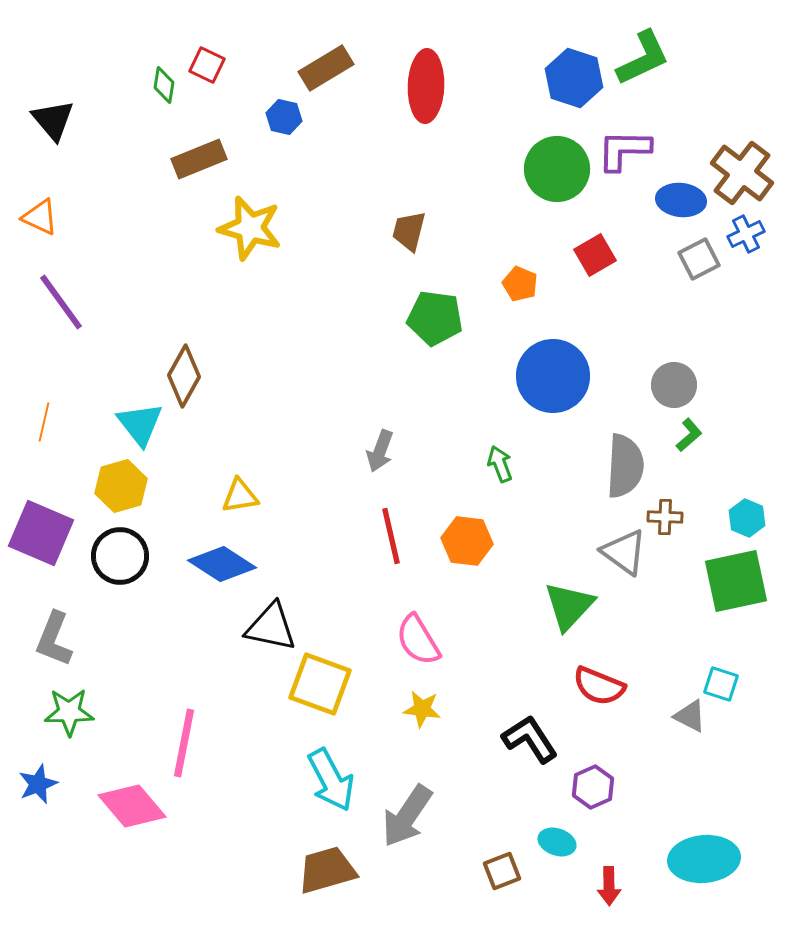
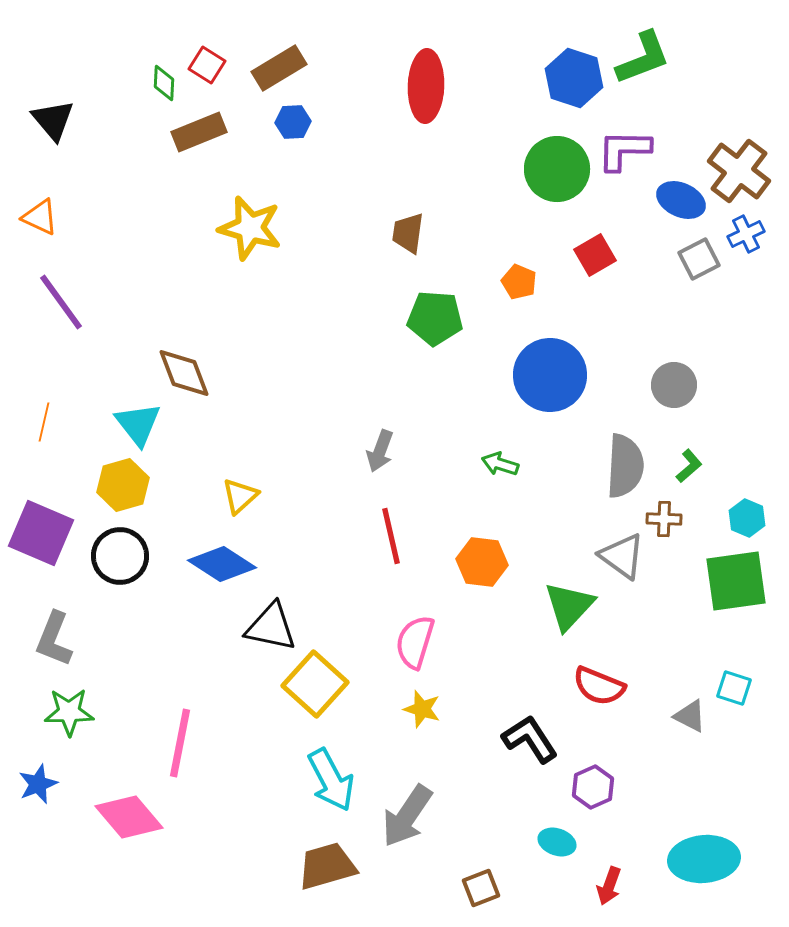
green L-shape at (643, 58): rotated 4 degrees clockwise
red square at (207, 65): rotated 6 degrees clockwise
brown rectangle at (326, 68): moved 47 px left
green diamond at (164, 85): moved 2 px up; rotated 6 degrees counterclockwise
blue hexagon at (284, 117): moved 9 px right, 5 px down; rotated 16 degrees counterclockwise
brown rectangle at (199, 159): moved 27 px up
brown cross at (742, 173): moved 3 px left, 2 px up
blue ellipse at (681, 200): rotated 18 degrees clockwise
brown trapezoid at (409, 231): moved 1 px left, 2 px down; rotated 6 degrees counterclockwise
orange pentagon at (520, 284): moved 1 px left, 2 px up
green pentagon at (435, 318): rotated 4 degrees counterclockwise
brown diamond at (184, 376): moved 3 px up; rotated 50 degrees counterclockwise
blue circle at (553, 376): moved 3 px left, 1 px up
cyan triangle at (140, 424): moved 2 px left
green L-shape at (689, 435): moved 31 px down
green arrow at (500, 464): rotated 51 degrees counterclockwise
yellow hexagon at (121, 486): moved 2 px right, 1 px up
yellow triangle at (240, 496): rotated 33 degrees counterclockwise
brown cross at (665, 517): moved 1 px left, 2 px down
orange hexagon at (467, 541): moved 15 px right, 21 px down
gray triangle at (624, 552): moved 2 px left, 4 px down
green square at (736, 581): rotated 4 degrees clockwise
pink semicircle at (418, 640): moved 3 px left, 2 px down; rotated 48 degrees clockwise
yellow square at (320, 684): moved 5 px left; rotated 22 degrees clockwise
cyan square at (721, 684): moved 13 px right, 4 px down
yellow star at (422, 709): rotated 9 degrees clockwise
pink line at (184, 743): moved 4 px left
pink diamond at (132, 806): moved 3 px left, 11 px down
brown trapezoid at (327, 870): moved 4 px up
brown square at (502, 871): moved 21 px left, 17 px down
red arrow at (609, 886): rotated 21 degrees clockwise
